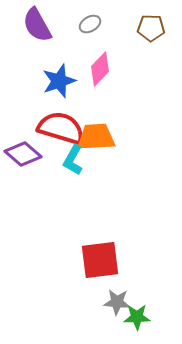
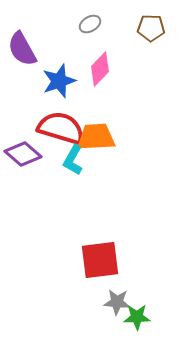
purple semicircle: moved 15 px left, 24 px down
